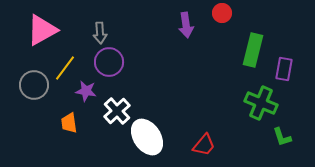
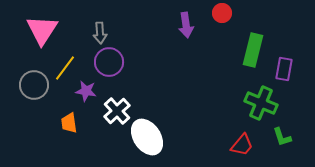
pink triangle: rotated 28 degrees counterclockwise
red trapezoid: moved 38 px right
